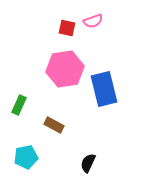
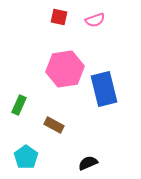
pink semicircle: moved 2 px right, 1 px up
red square: moved 8 px left, 11 px up
cyan pentagon: rotated 25 degrees counterclockwise
black semicircle: rotated 42 degrees clockwise
